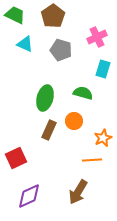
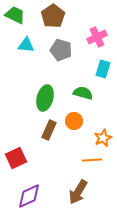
cyan triangle: moved 1 px right, 1 px down; rotated 18 degrees counterclockwise
